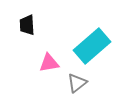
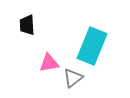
cyan rectangle: rotated 27 degrees counterclockwise
gray triangle: moved 4 px left, 5 px up
